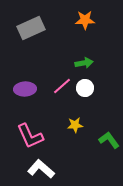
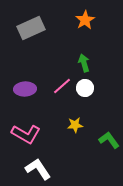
orange star: rotated 30 degrees counterclockwise
green arrow: rotated 96 degrees counterclockwise
pink L-shape: moved 4 px left, 2 px up; rotated 36 degrees counterclockwise
white L-shape: moved 3 px left; rotated 16 degrees clockwise
